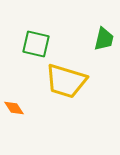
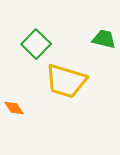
green trapezoid: rotated 90 degrees counterclockwise
green square: rotated 32 degrees clockwise
